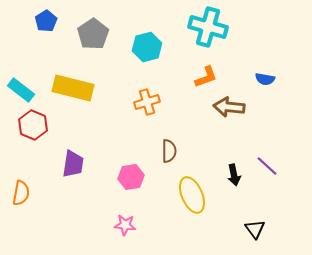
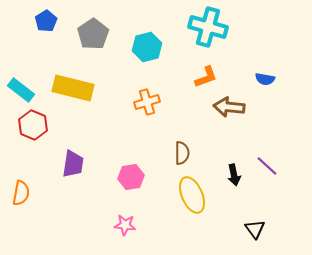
brown semicircle: moved 13 px right, 2 px down
